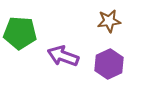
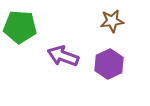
brown star: moved 3 px right
green pentagon: moved 6 px up
